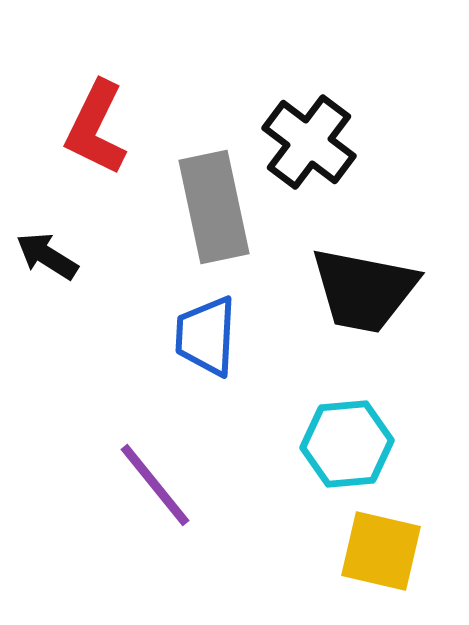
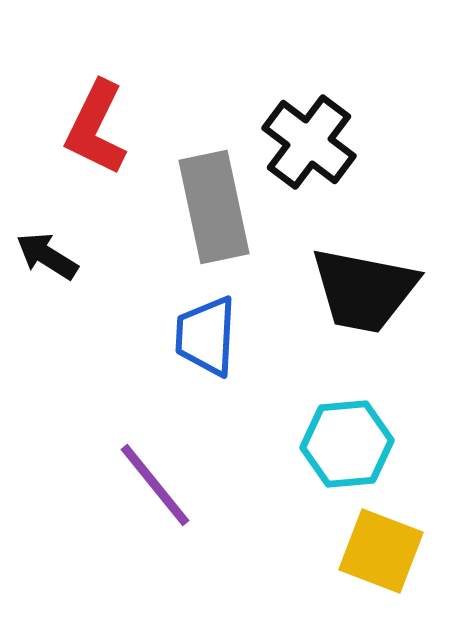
yellow square: rotated 8 degrees clockwise
